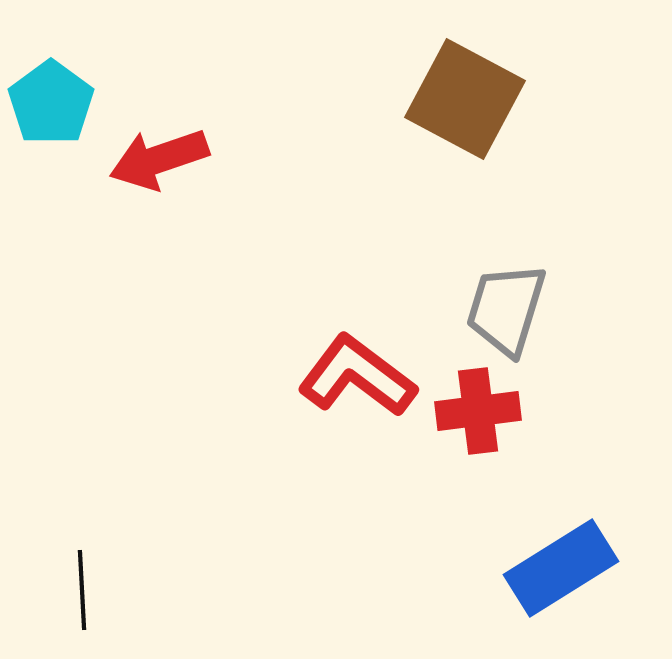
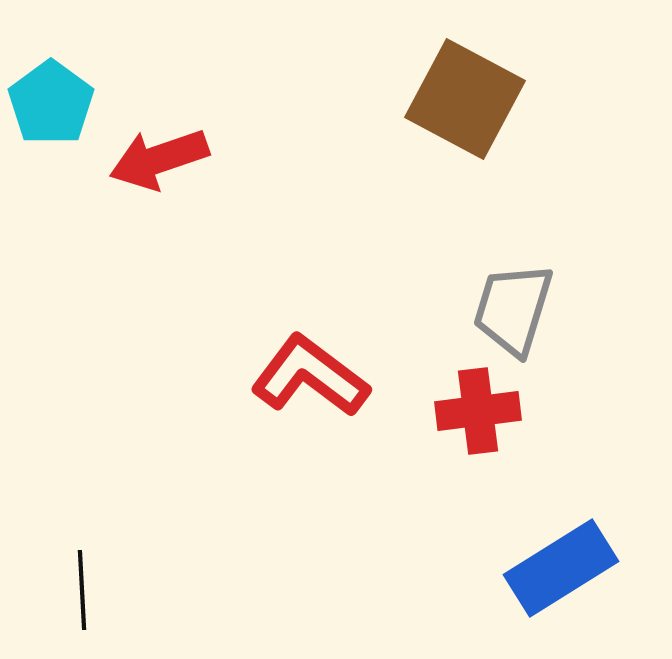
gray trapezoid: moved 7 px right
red L-shape: moved 47 px left
